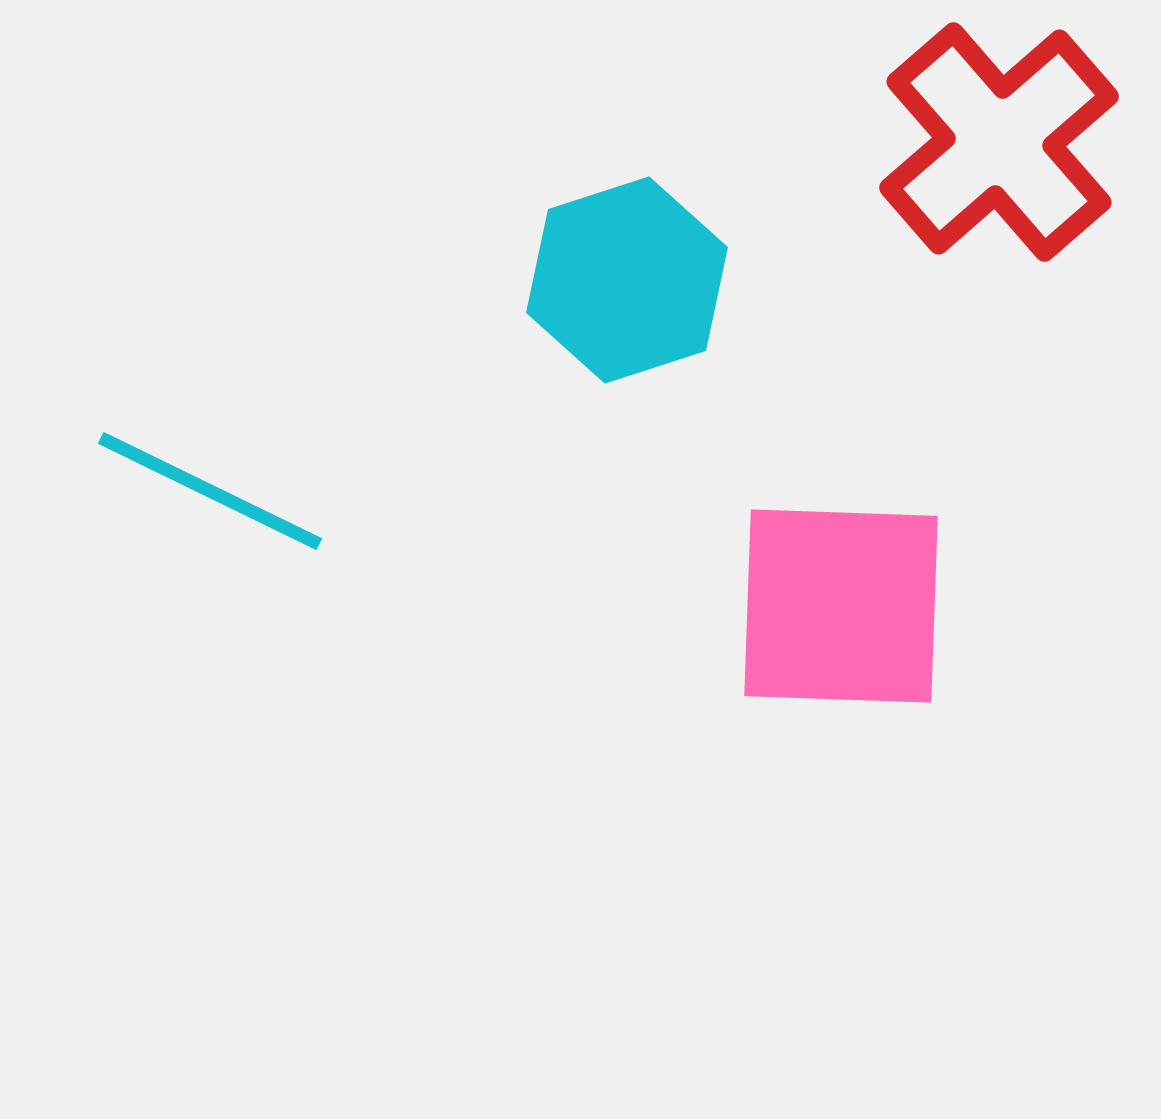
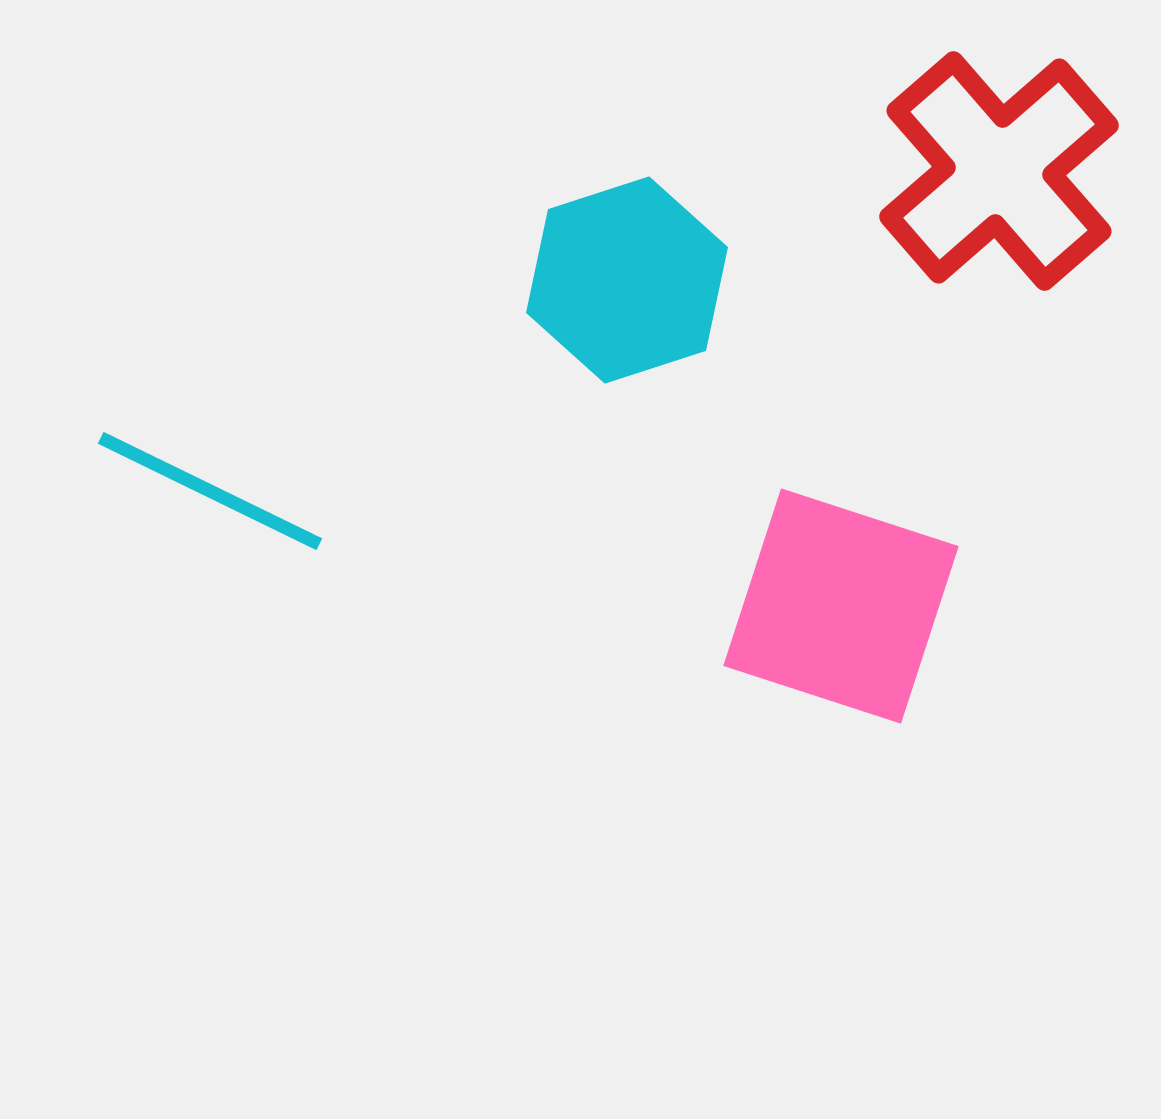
red cross: moved 29 px down
pink square: rotated 16 degrees clockwise
